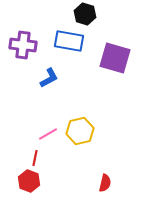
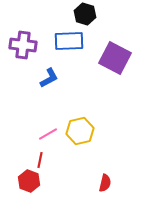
blue rectangle: rotated 12 degrees counterclockwise
purple square: rotated 12 degrees clockwise
red line: moved 5 px right, 2 px down
